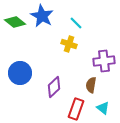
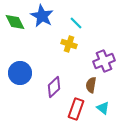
green diamond: rotated 25 degrees clockwise
purple cross: rotated 15 degrees counterclockwise
